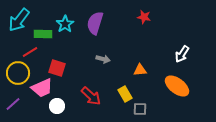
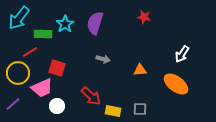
cyan arrow: moved 2 px up
orange ellipse: moved 1 px left, 2 px up
yellow rectangle: moved 12 px left, 17 px down; rotated 49 degrees counterclockwise
